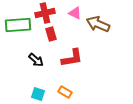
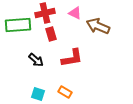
brown arrow: moved 2 px down
